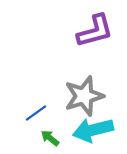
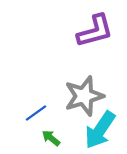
cyan arrow: moved 7 px right; rotated 42 degrees counterclockwise
green arrow: moved 1 px right
